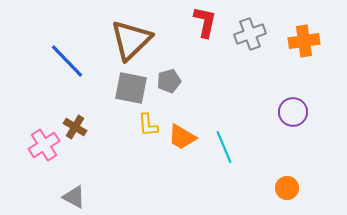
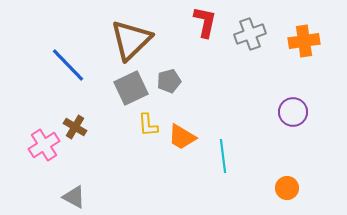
blue line: moved 1 px right, 4 px down
gray square: rotated 36 degrees counterclockwise
cyan line: moved 1 px left, 9 px down; rotated 16 degrees clockwise
